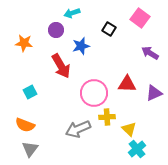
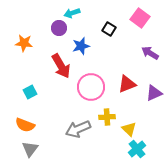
purple circle: moved 3 px right, 2 px up
red triangle: rotated 24 degrees counterclockwise
pink circle: moved 3 px left, 6 px up
